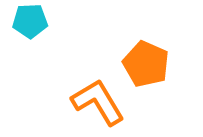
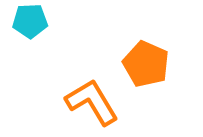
orange L-shape: moved 6 px left
